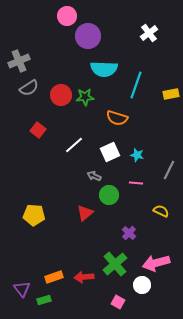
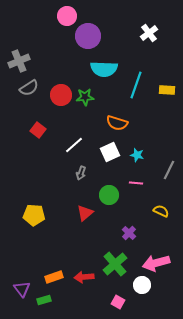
yellow rectangle: moved 4 px left, 4 px up; rotated 14 degrees clockwise
orange semicircle: moved 5 px down
gray arrow: moved 13 px left, 3 px up; rotated 96 degrees counterclockwise
